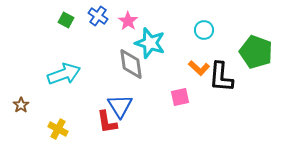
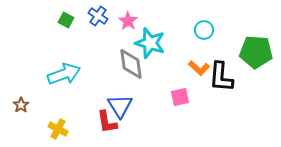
green pentagon: rotated 16 degrees counterclockwise
